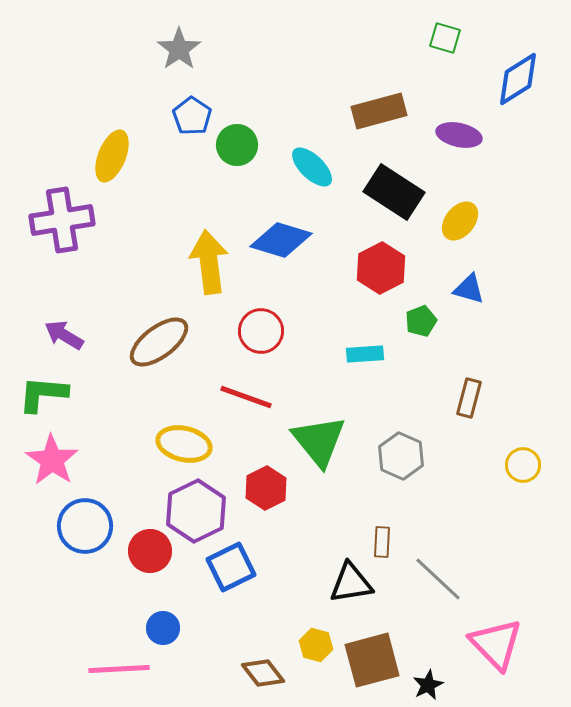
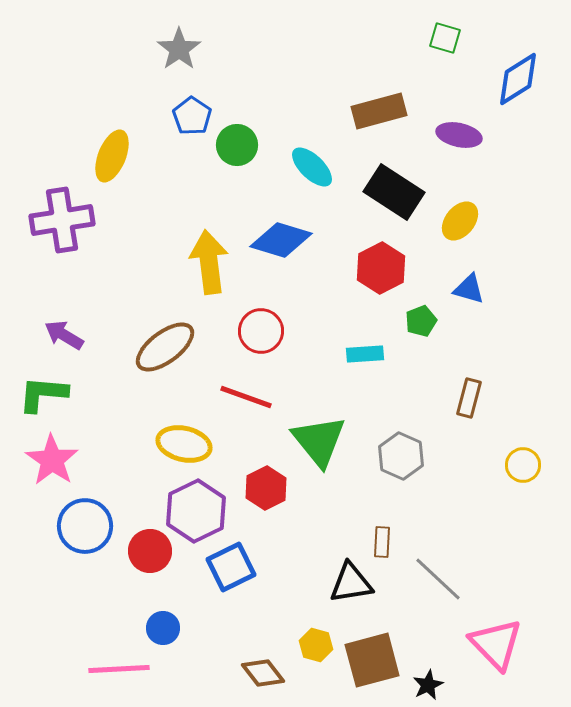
brown ellipse at (159, 342): moved 6 px right, 5 px down
